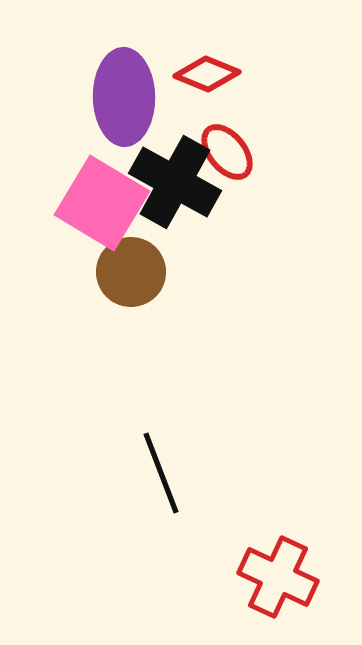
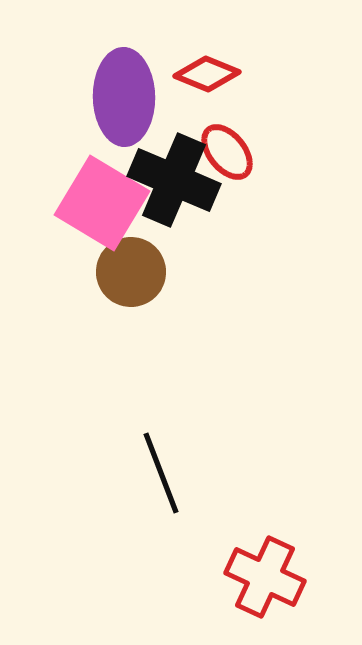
black cross: moved 1 px left, 2 px up; rotated 6 degrees counterclockwise
red cross: moved 13 px left
